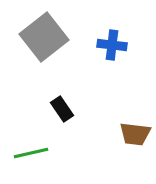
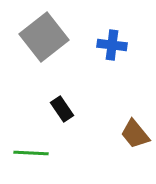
brown trapezoid: rotated 44 degrees clockwise
green line: rotated 16 degrees clockwise
